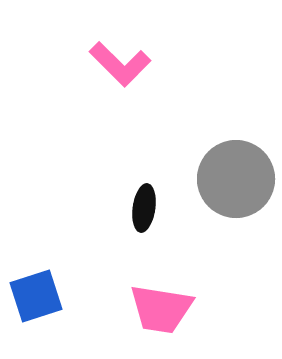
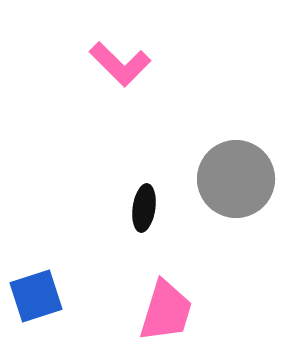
pink trapezoid: moved 5 px right, 2 px down; rotated 82 degrees counterclockwise
